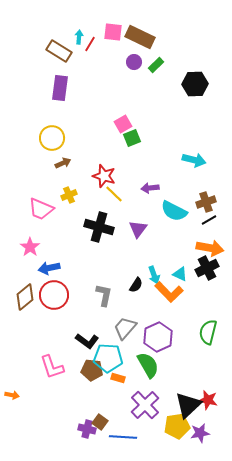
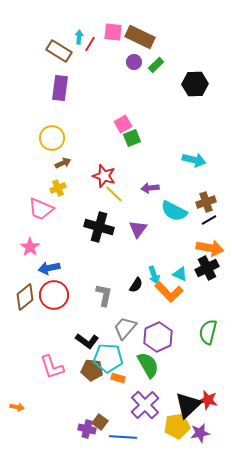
yellow cross at (69, 195): moved 11 px left, 7 px up
orange arrow at (12, 395): moved 5 px right, 12 px down
